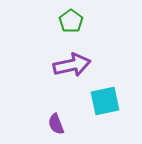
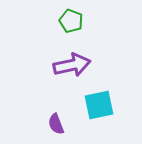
green pentagon: rotated 15 degrees counterclockwise
cyan square: moved 6 px left, 4 px down
